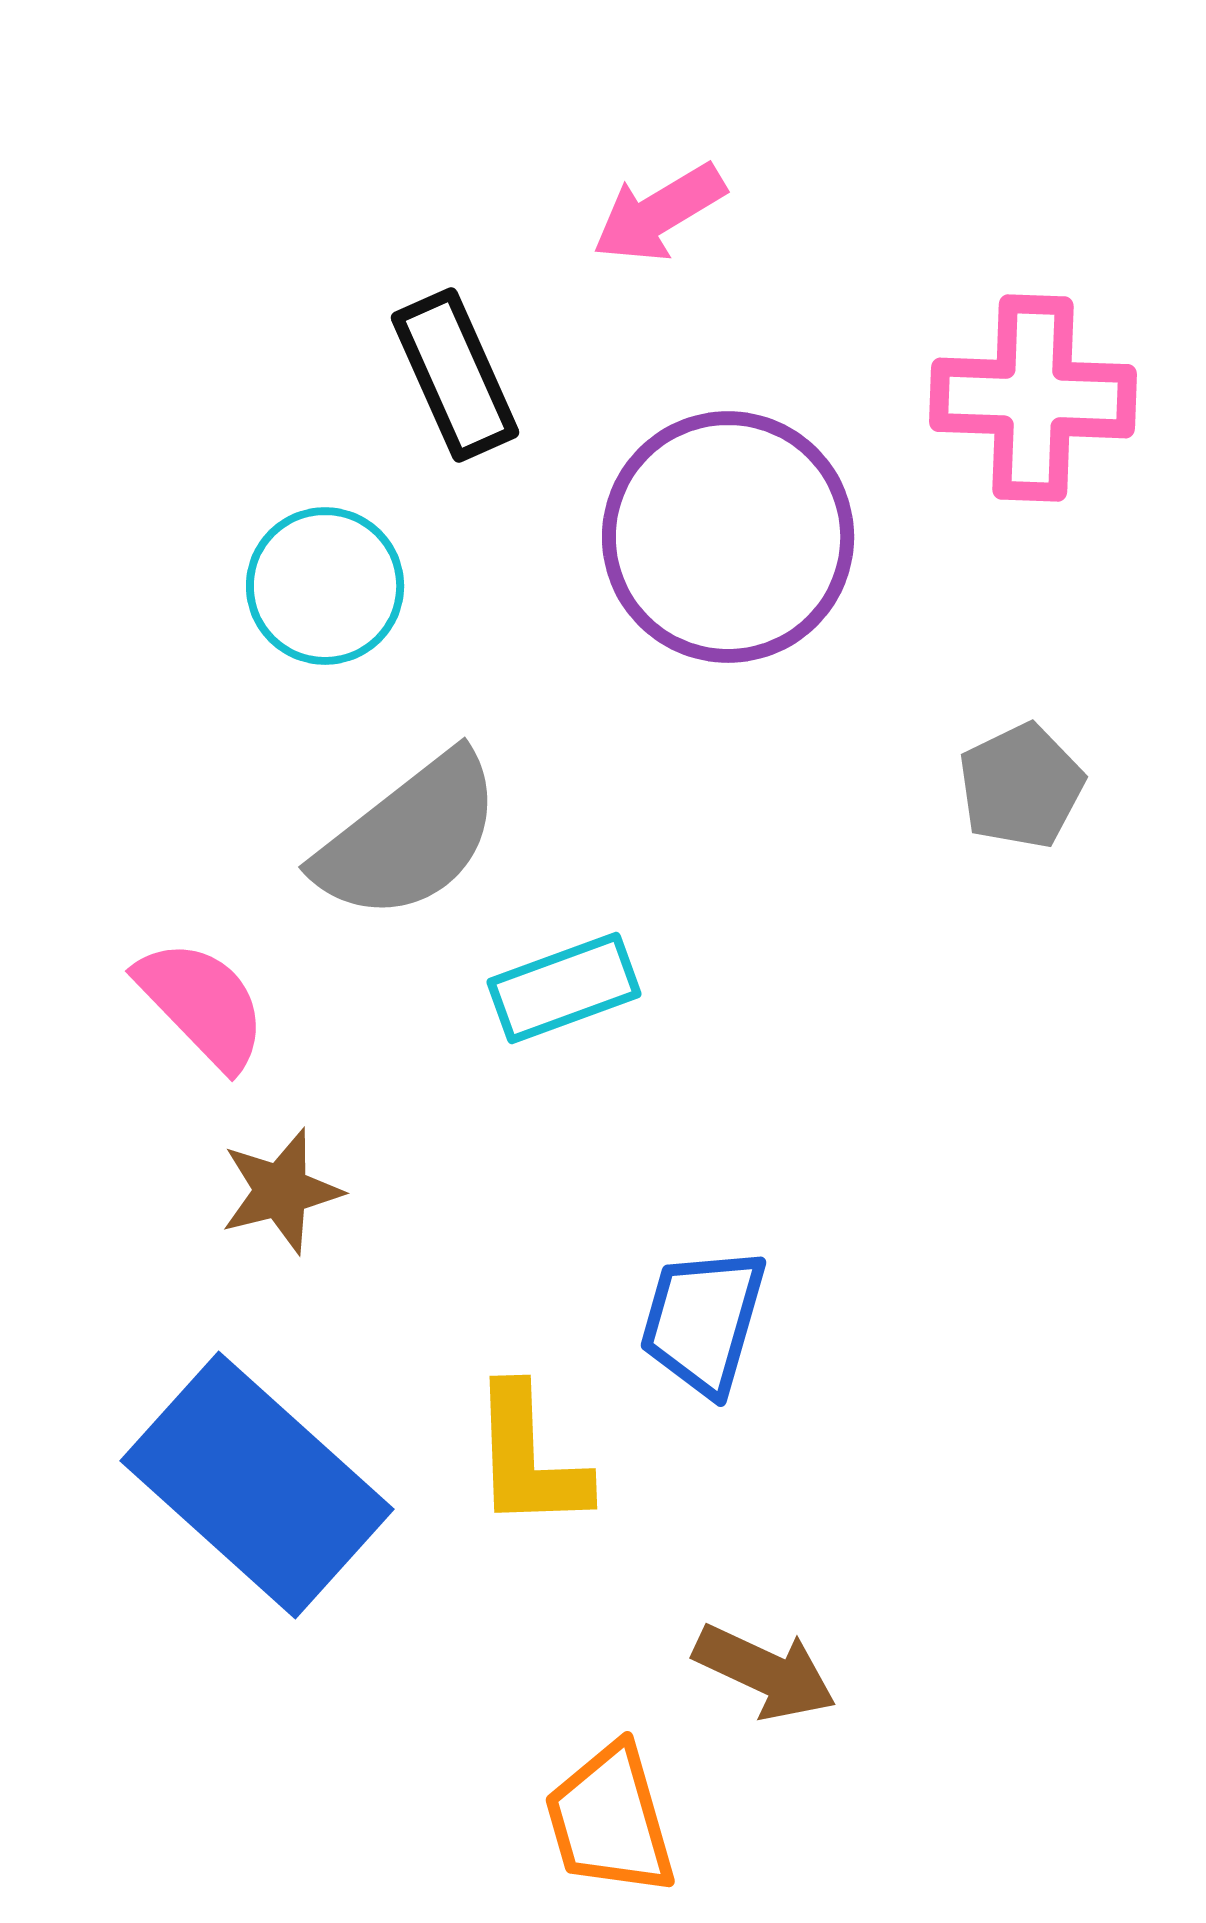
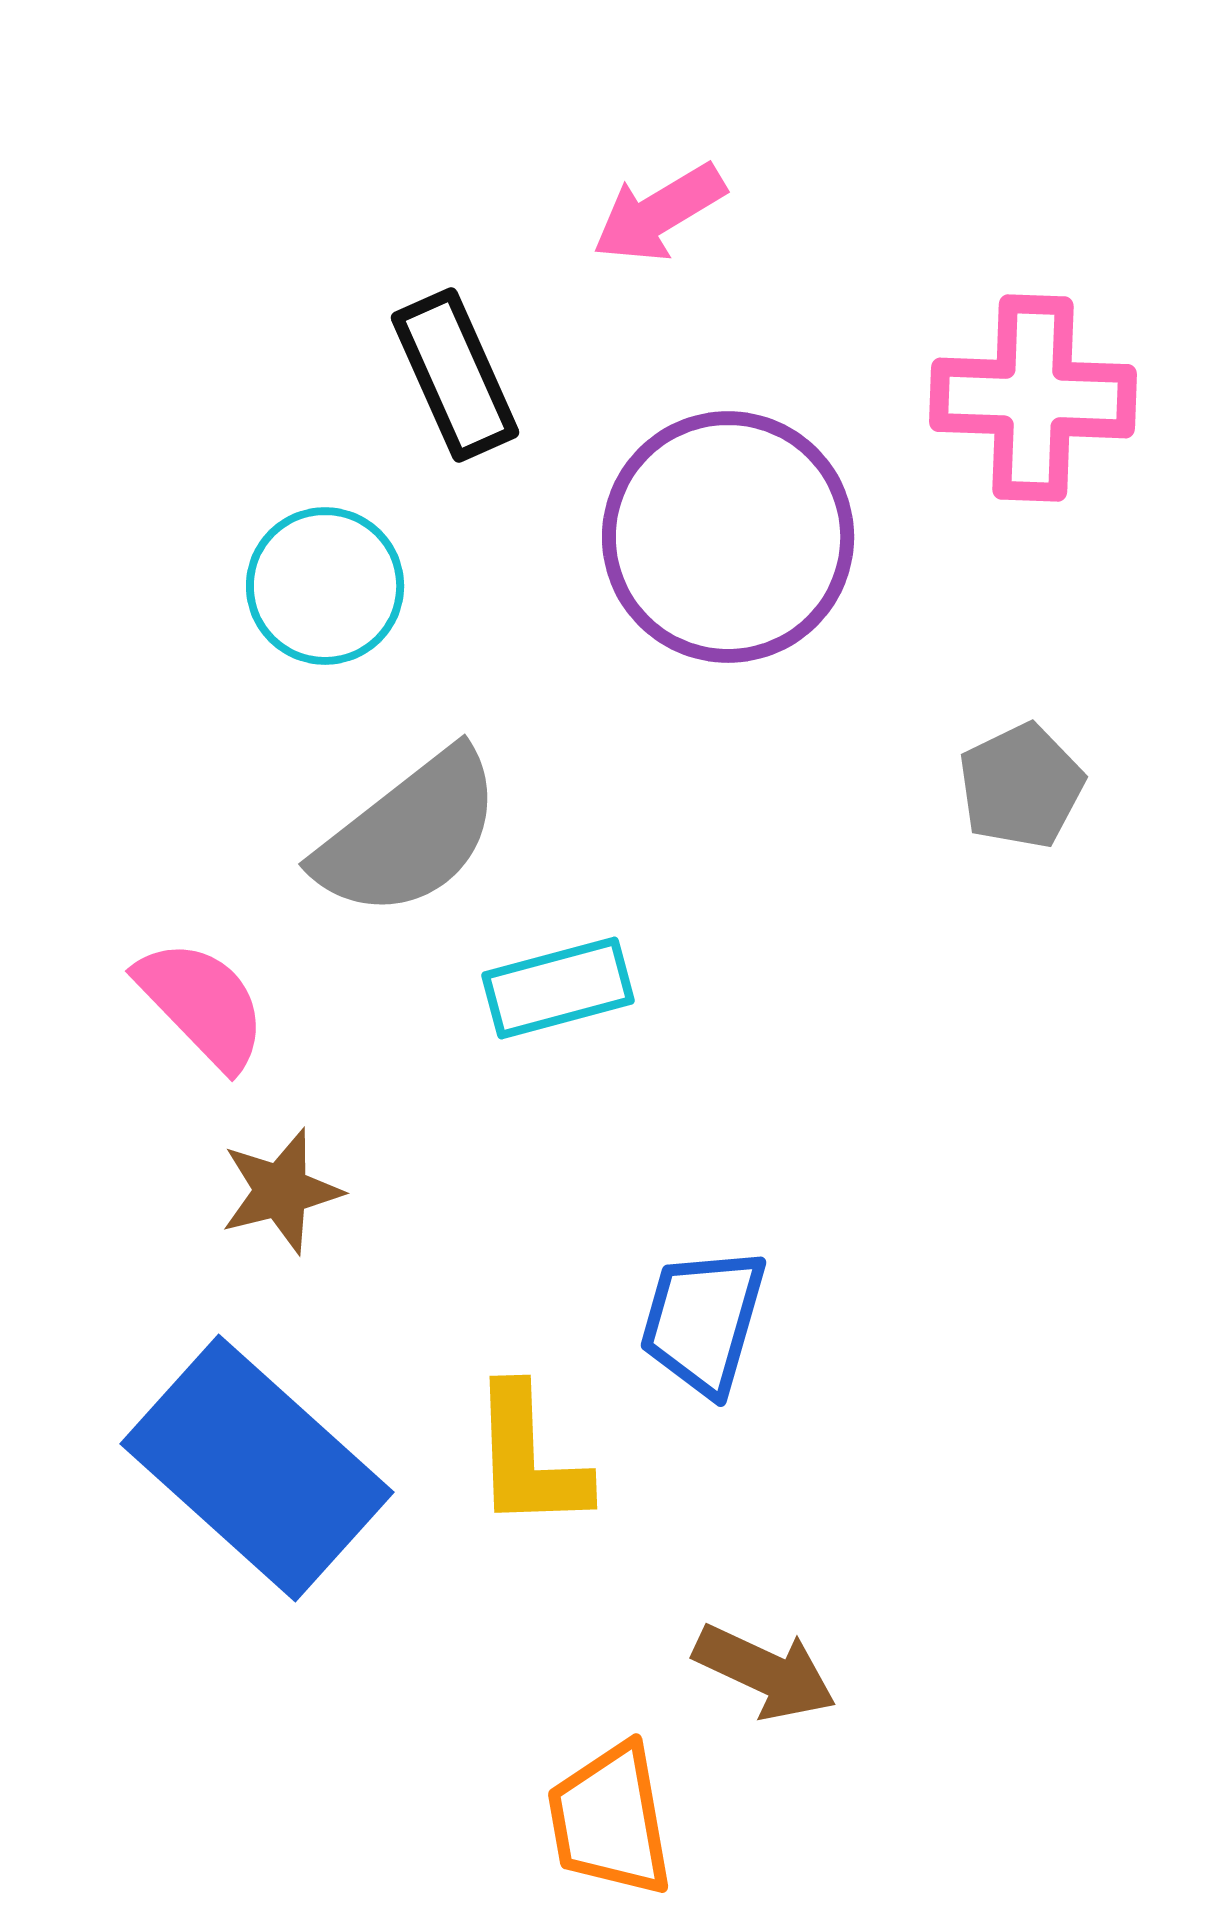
gray semicircle: moved 3 px up
cyan rectangle: moved 6 px left; rotated 5 degrees clockwise
blue rectangle: moved 17 px up
orange trapezoid: rotated 6 degrees clockwise
